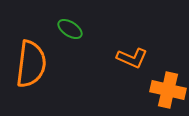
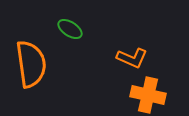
orange semicircle: rotated 15 degrees counterclockwise
orange cross: moved 20 px left, 5 px down
